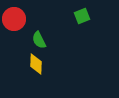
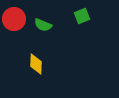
green semicircle: moved 4 px right, 15 px up; rotated 42 degrees counterclockwise
